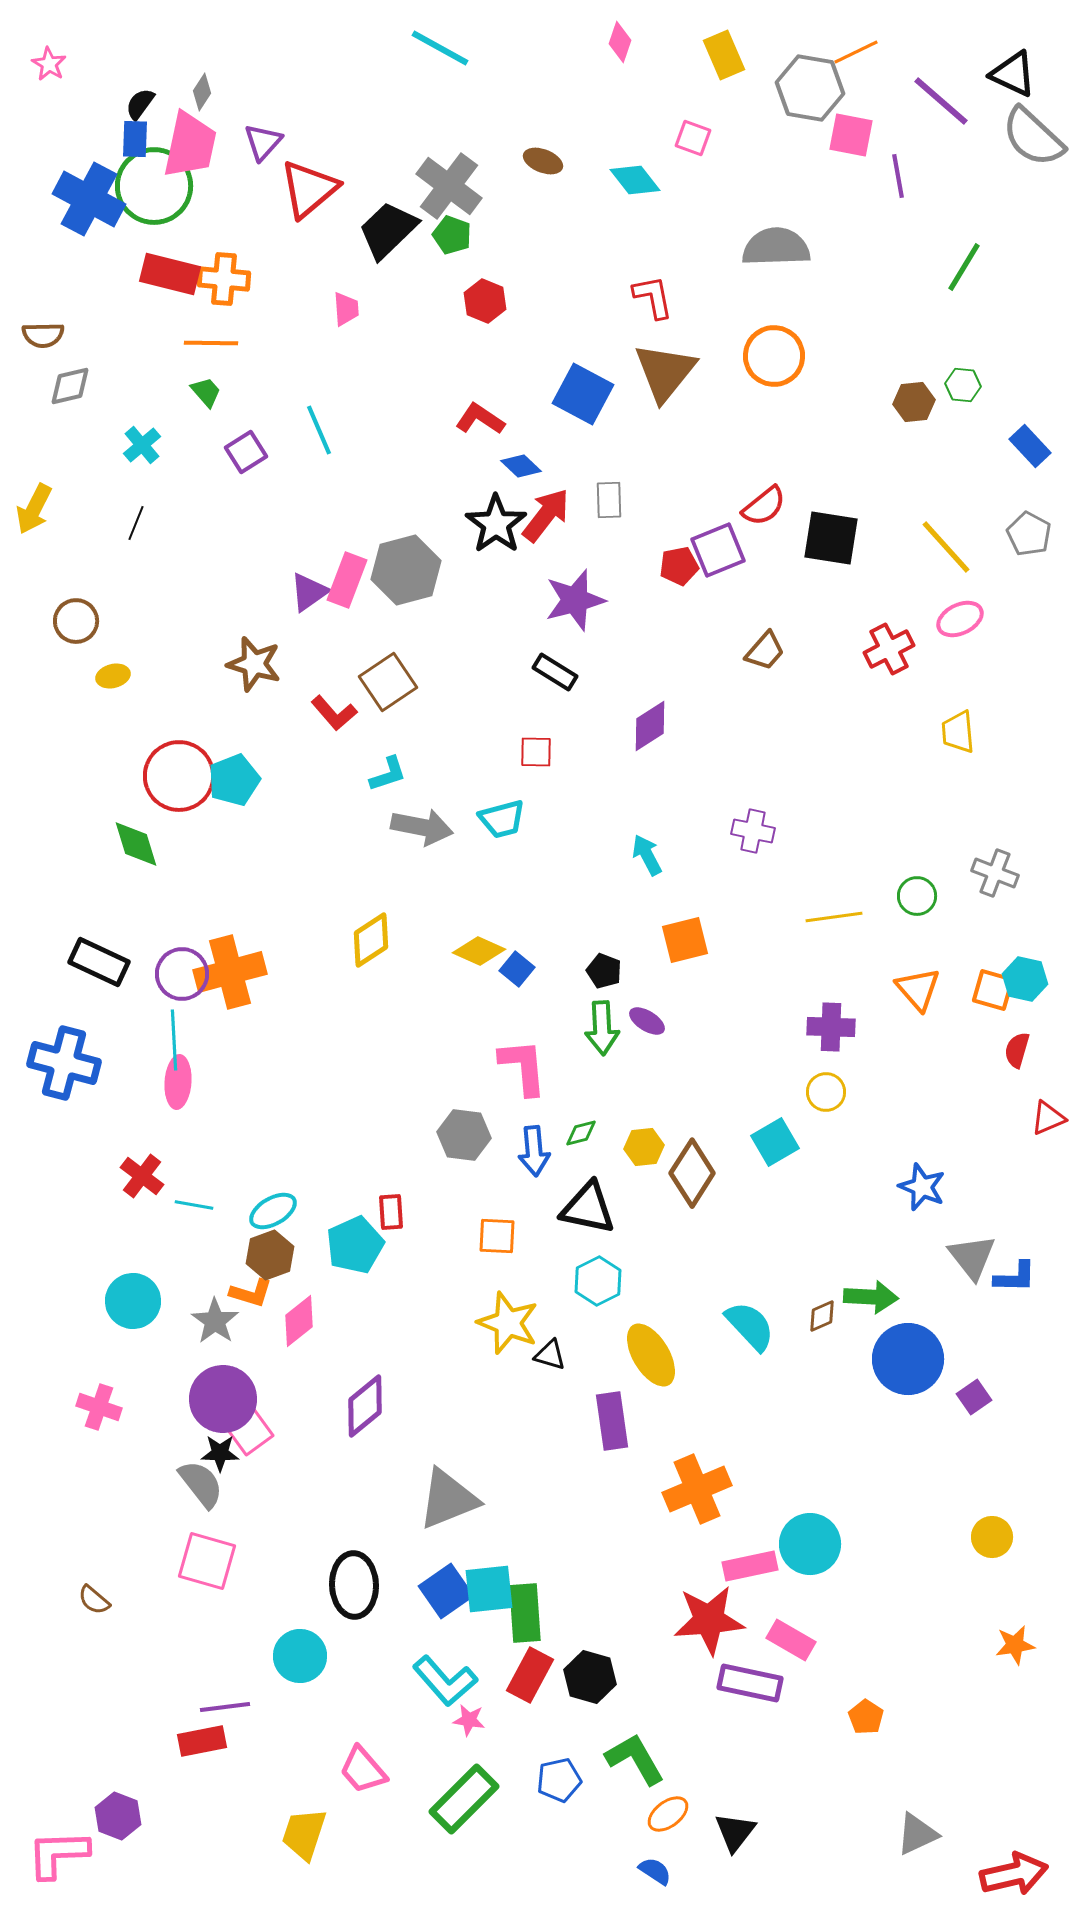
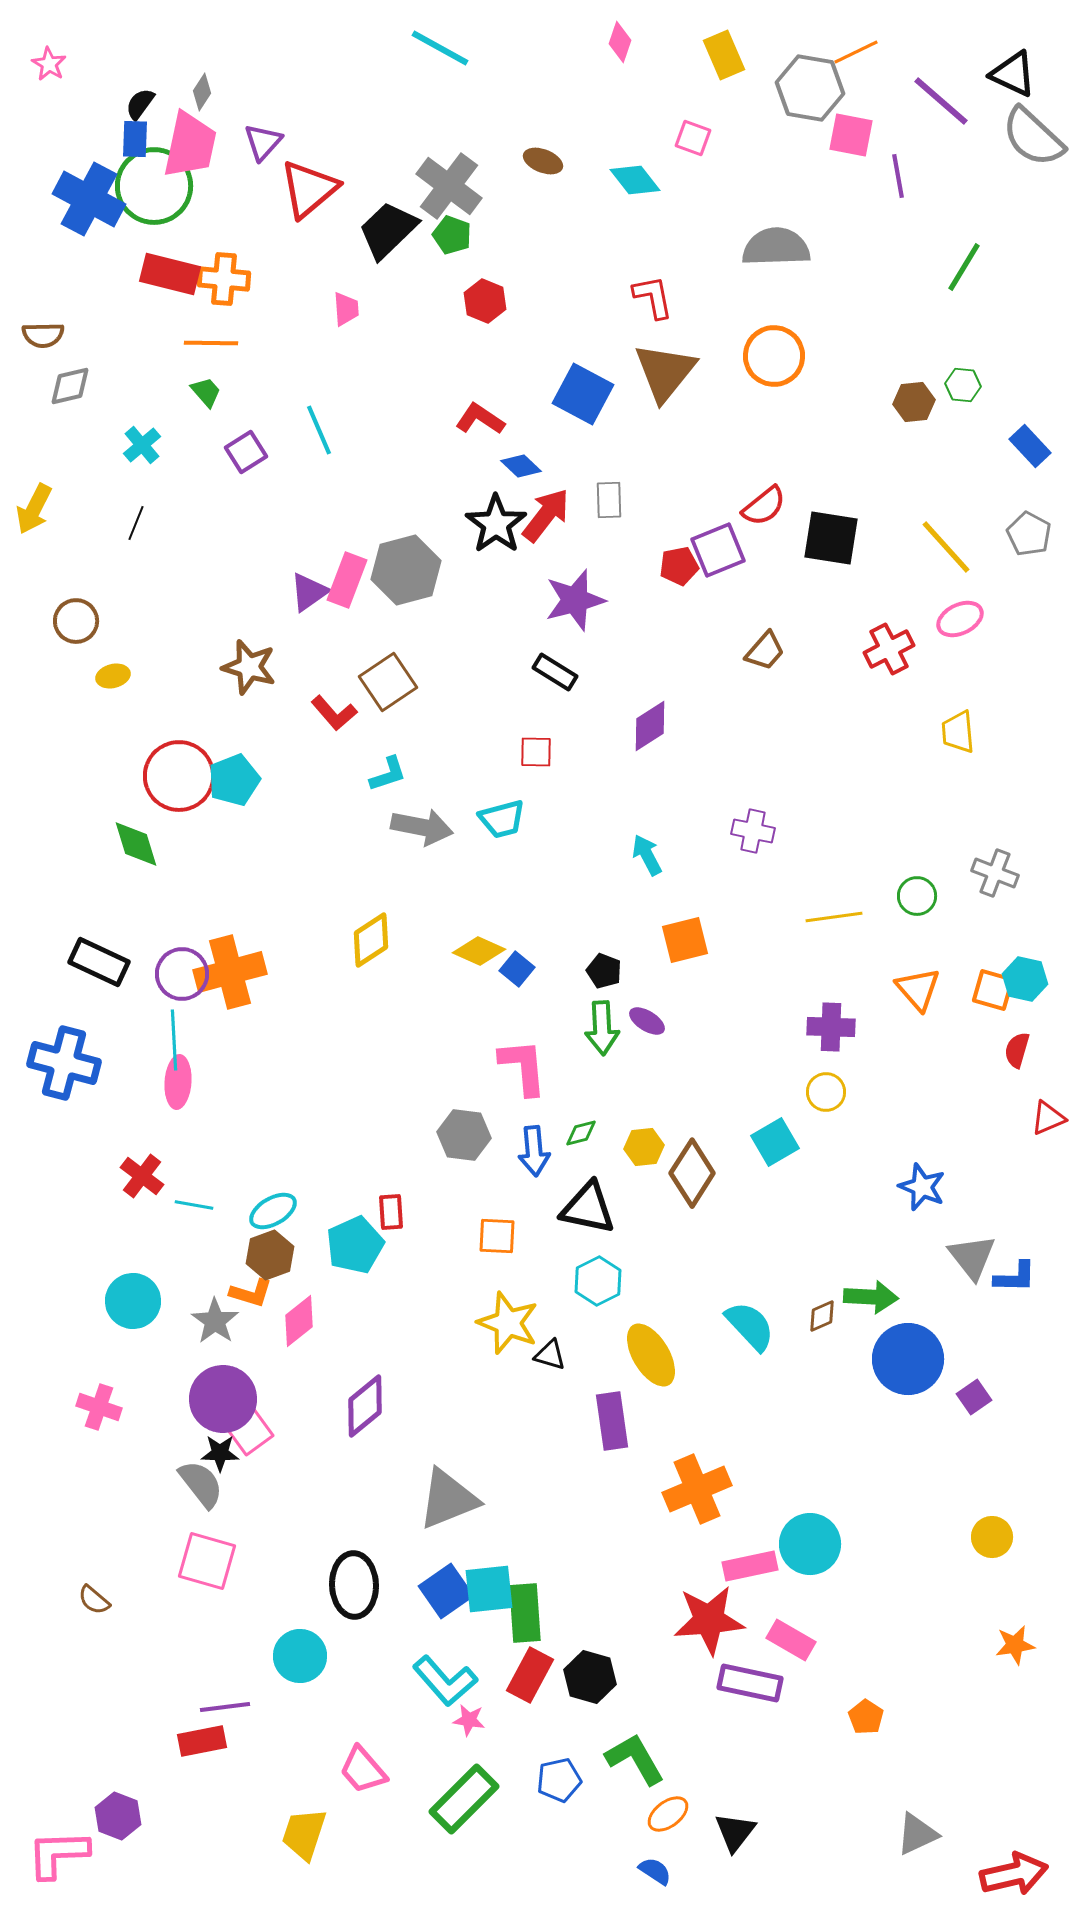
brown star at (254, 664): moved 5 px left, 3 px down
